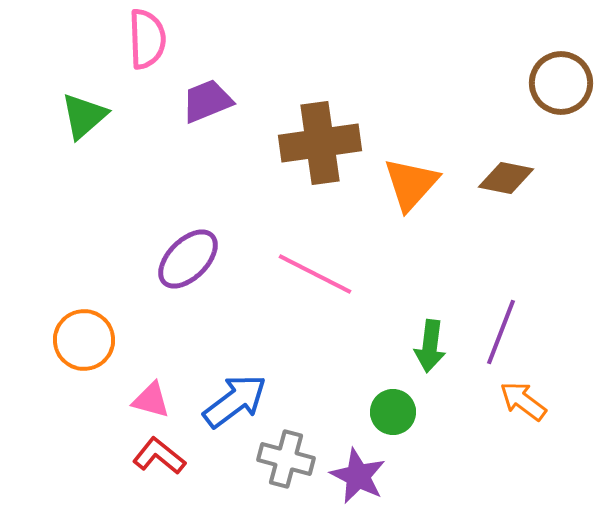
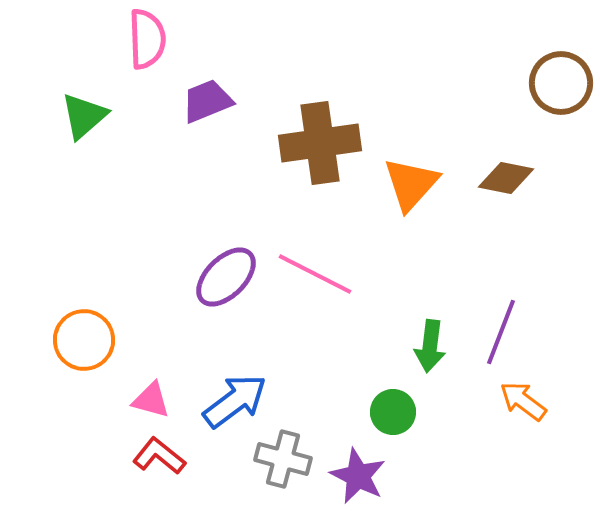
purple ellipse: moved 38 px right, 18 px down
gray cross: moved 3 px left
